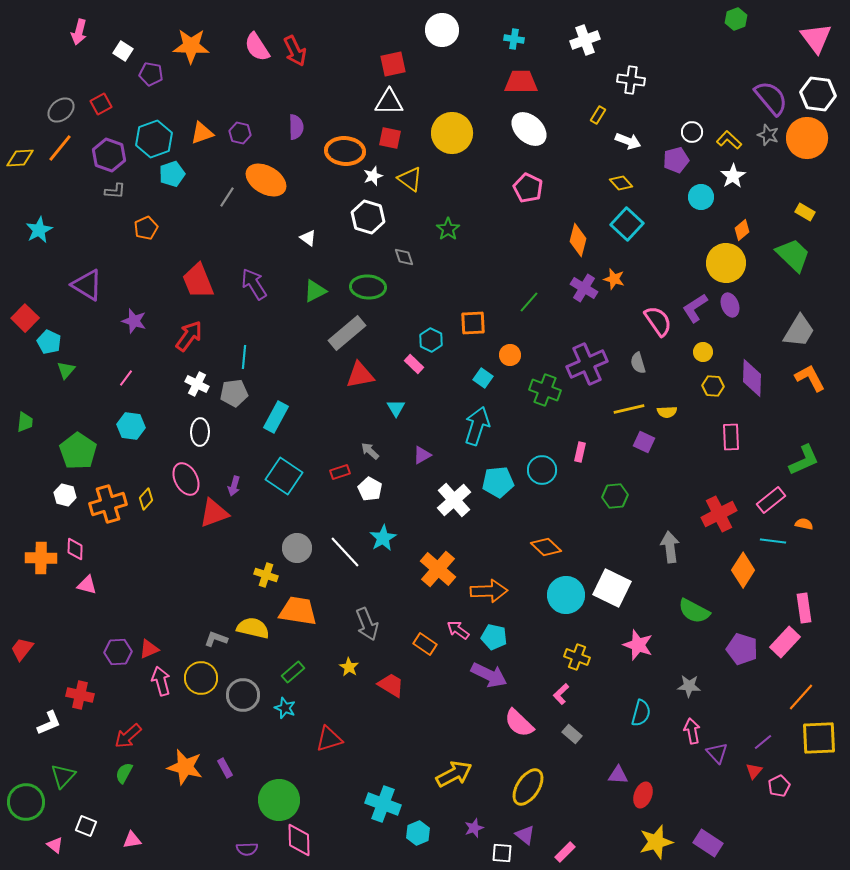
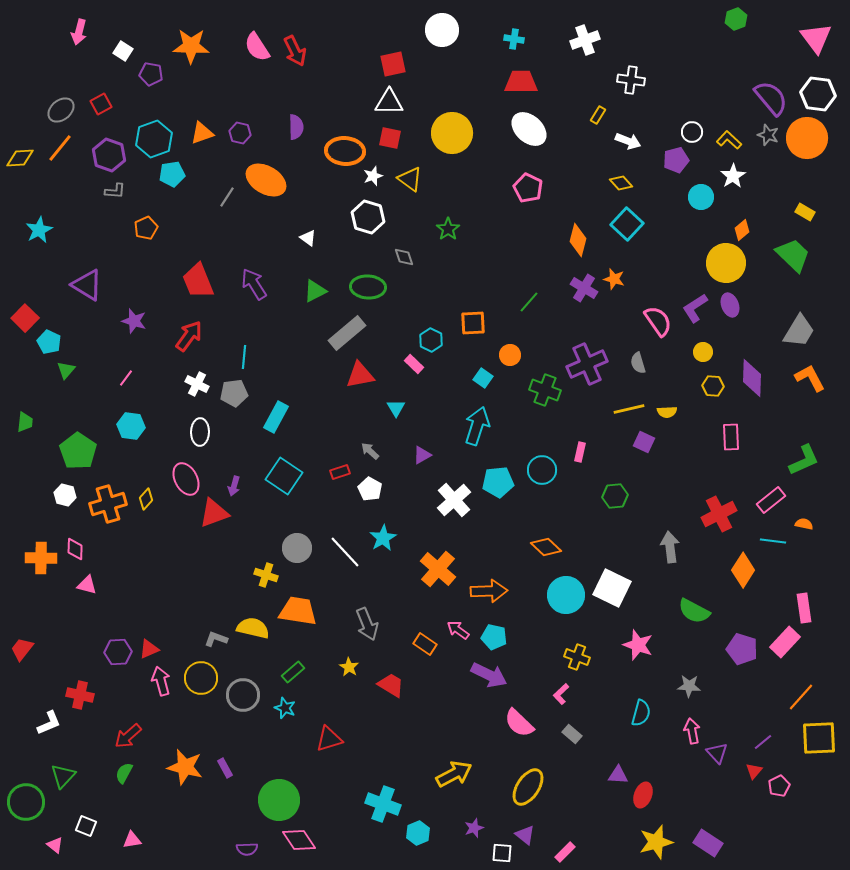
cyan pentagon at (172, 174): rotated 10 degrees clockwise
pink diamond at (299, 840): rotated 32 degrees counterclockwise
